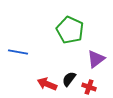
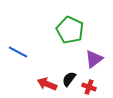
blue line: rotated 18 degrees clockwise
purple triangle: moved 2 px left
